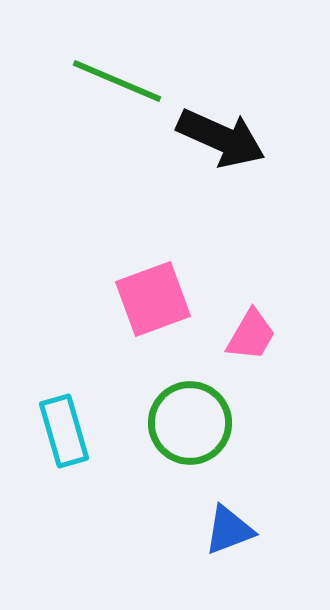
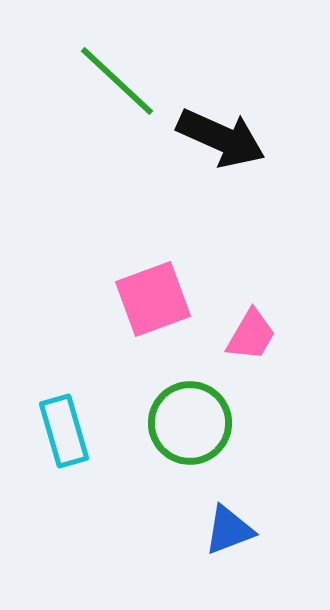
green line: rotated 20 degrees clockwise
